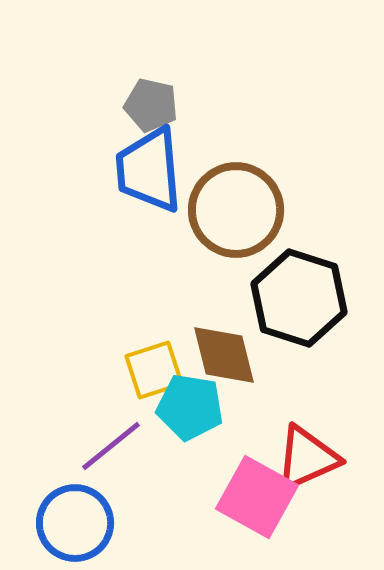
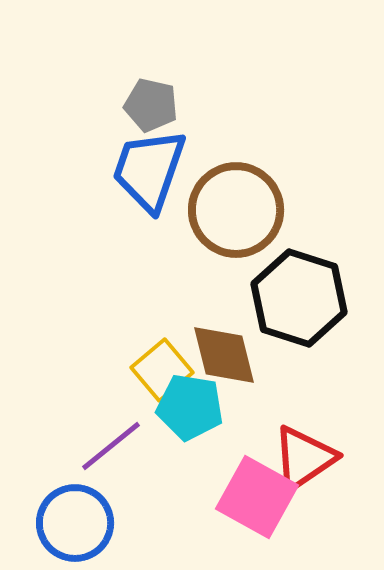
blue trapezoid: rotated 24 degrees clockwise
yellow square: moved 8 px right; rotated 22 degrees counterclockwise
red triangle: moved 3 px left; rotated 10 degrees counterclockwise
